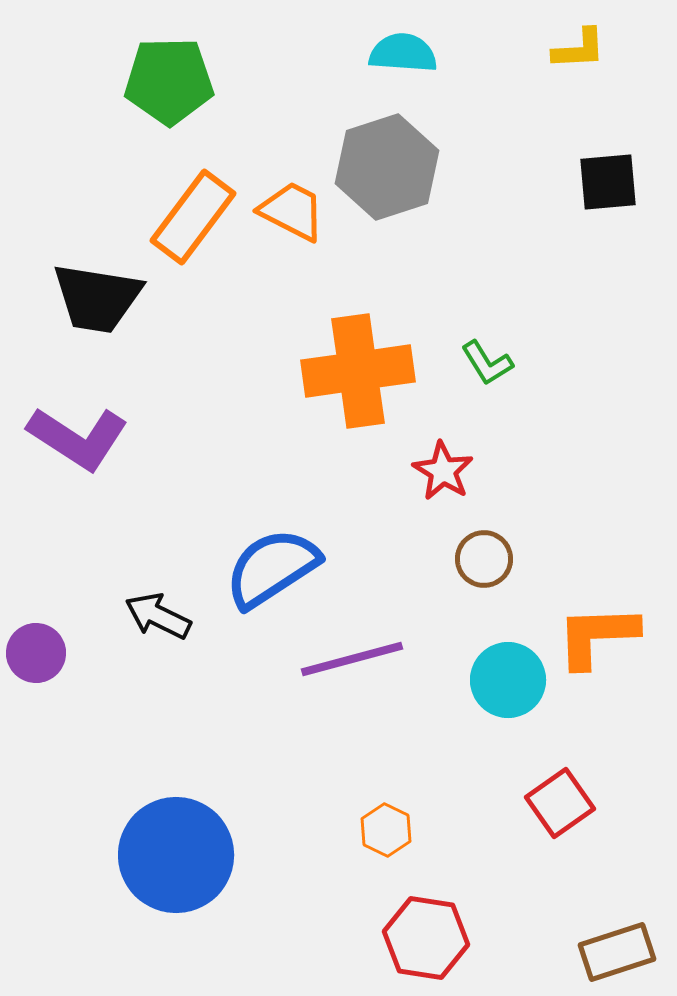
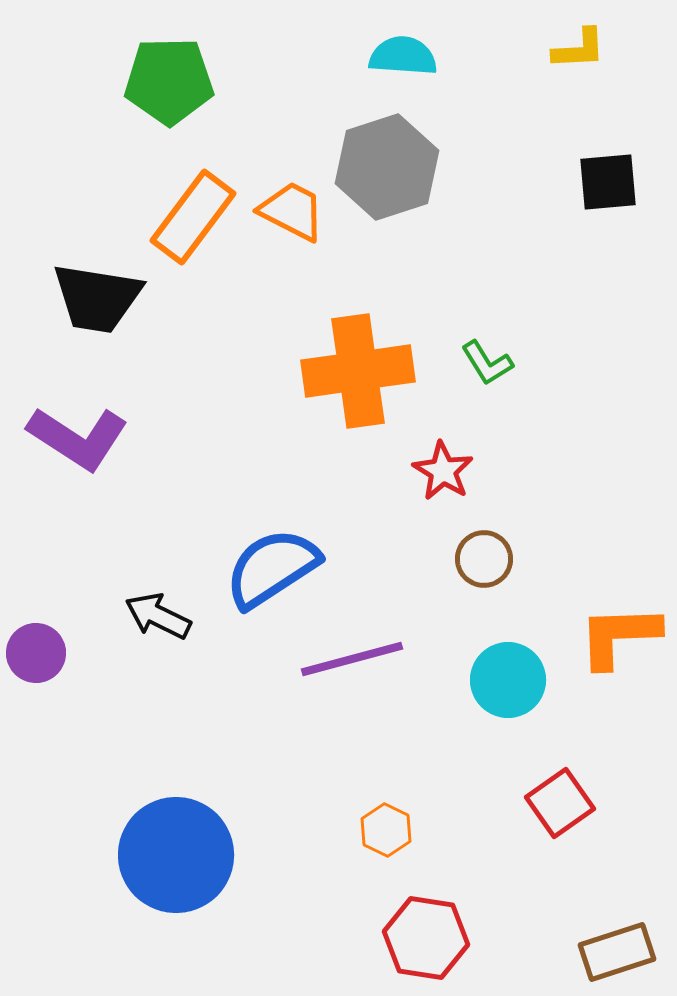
cyan semicircle: moved 3 px down
orange L-shape: moved 22 px right
